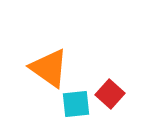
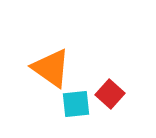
orange triangle: moved 2 px right
